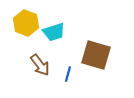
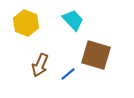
cyan trapezoid: moved 19 px right, 12 px up; rotated 115 degrees counterclockwise
brown arrow: rotated 60 degrees clockwise
blue line: rotated 35 degrees clockwise
